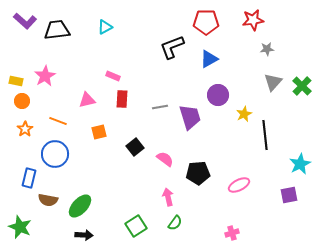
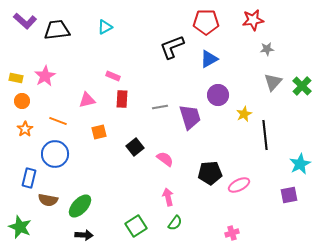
yellow rectangle: moved 3 px up
black pentagon: moved 12 px right
